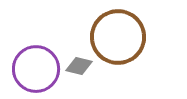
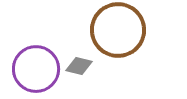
brown circle: moved 7 px up
